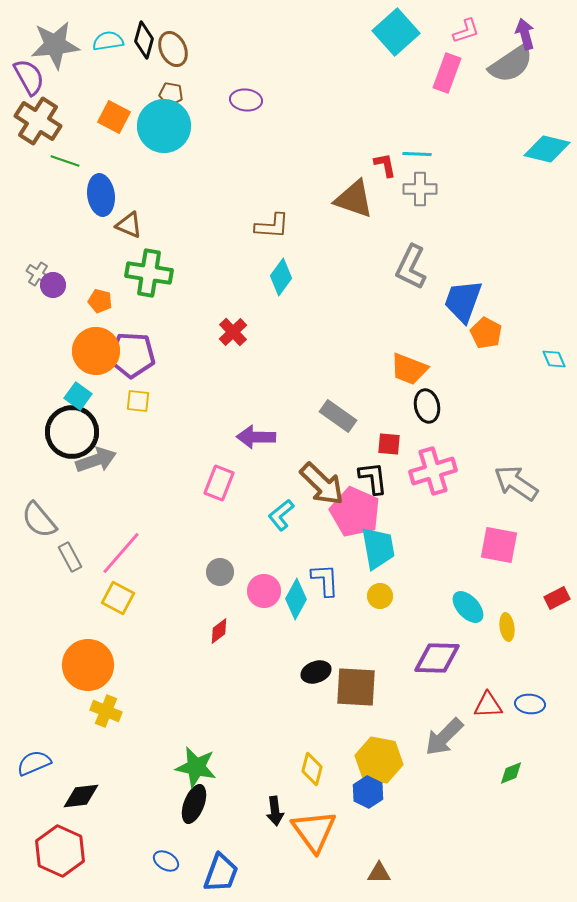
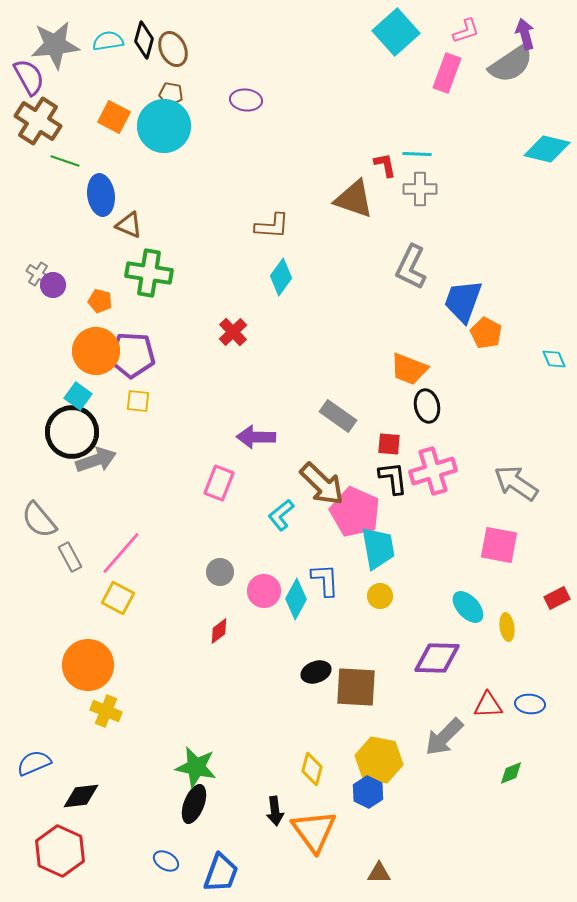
black L-shape at (373, 478): moved 20 px right
